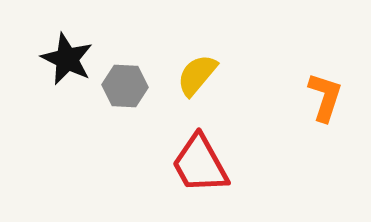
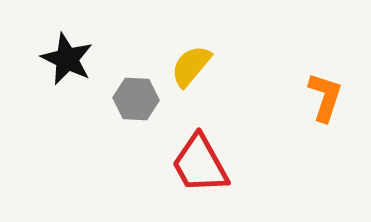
yellow semicircle: moved 6 px left, 9 px up
gray hexagon: moved 11 px right, 13 px down
